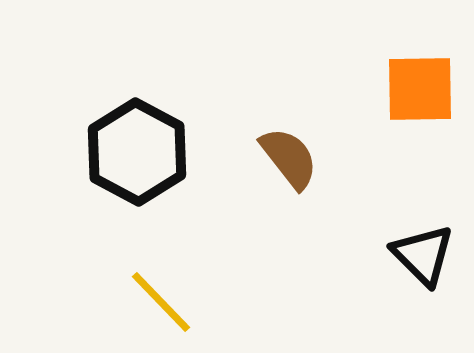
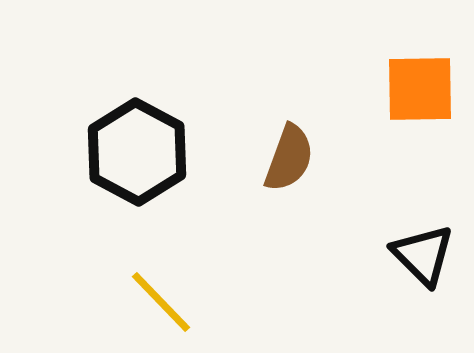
brown semicircle: rotated 58 degrees clockwise
